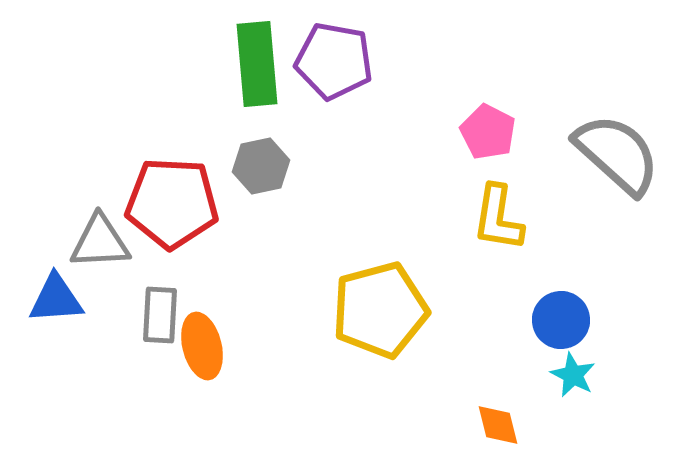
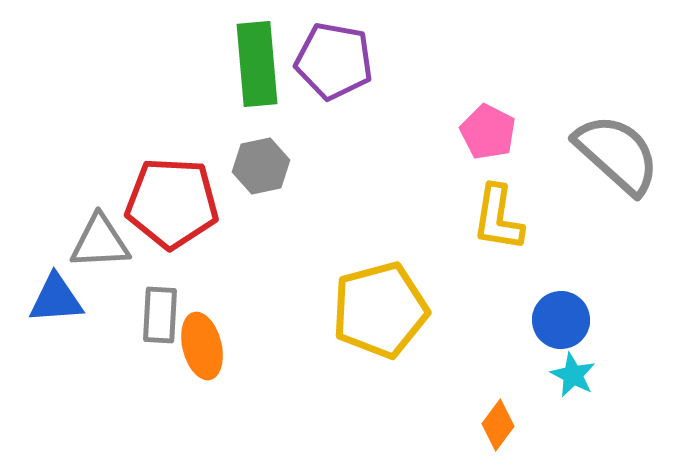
orange diamond: rotated 51 degrees clockwise
